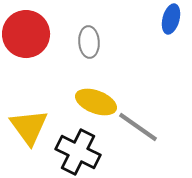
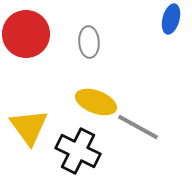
gray line: rotated 6 degrees counterclockwise
black cross: moved 1 px up
